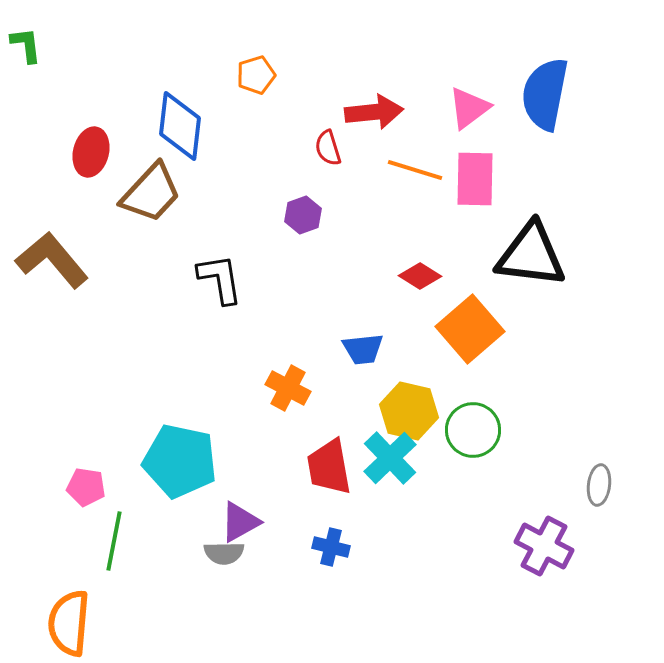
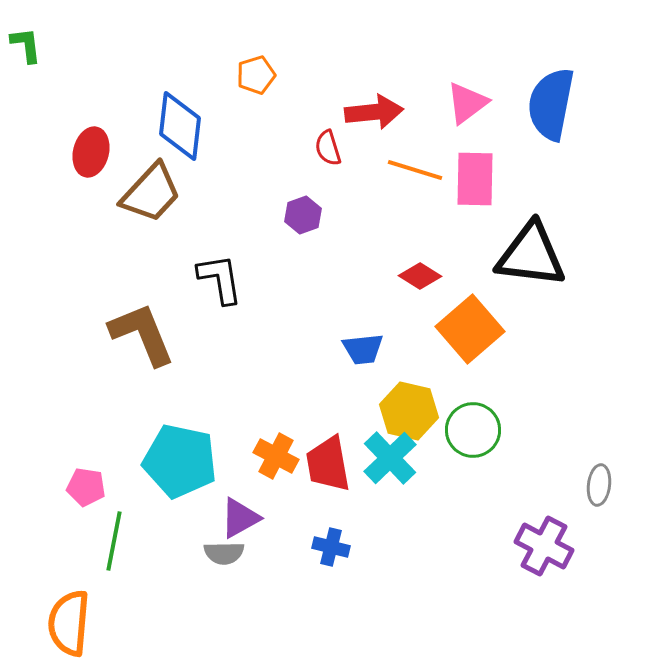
blue semicircle: moved 6 px right, 10 px down
pink triangle: moved 2 px left, 5 px up
brown L-shape: moved 90 px right, 74 px down; rotated 18 degrees clockwise
orange cross: moved 12 px left, 68 px down
red trapezoid: moved 1 px left, 3 px up
purple triangle: moved 4 px up
